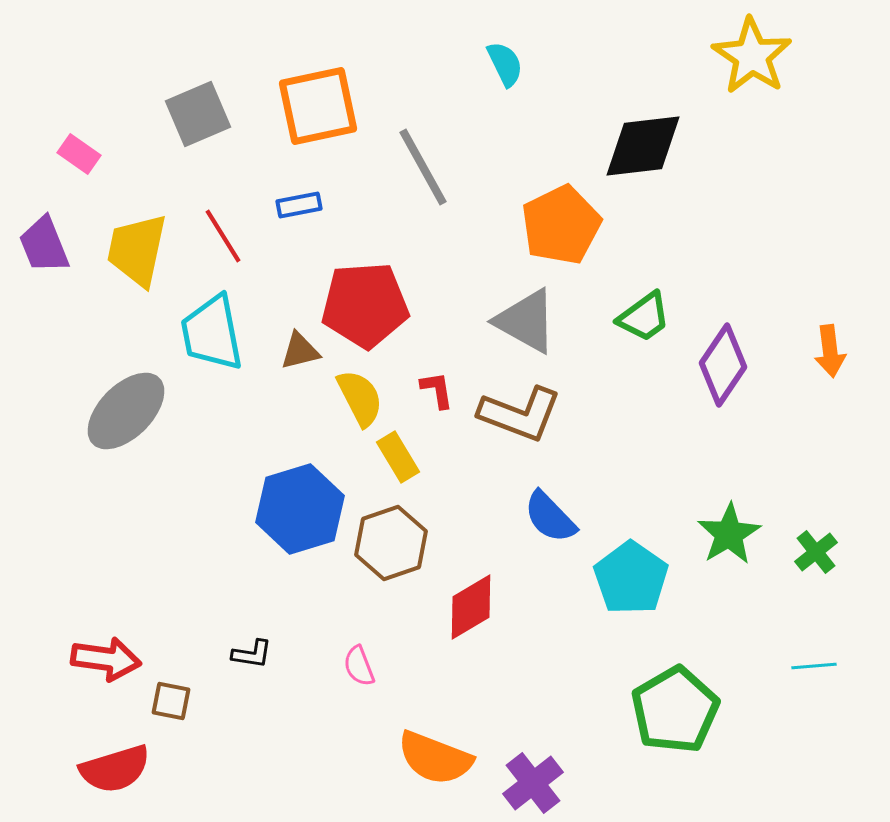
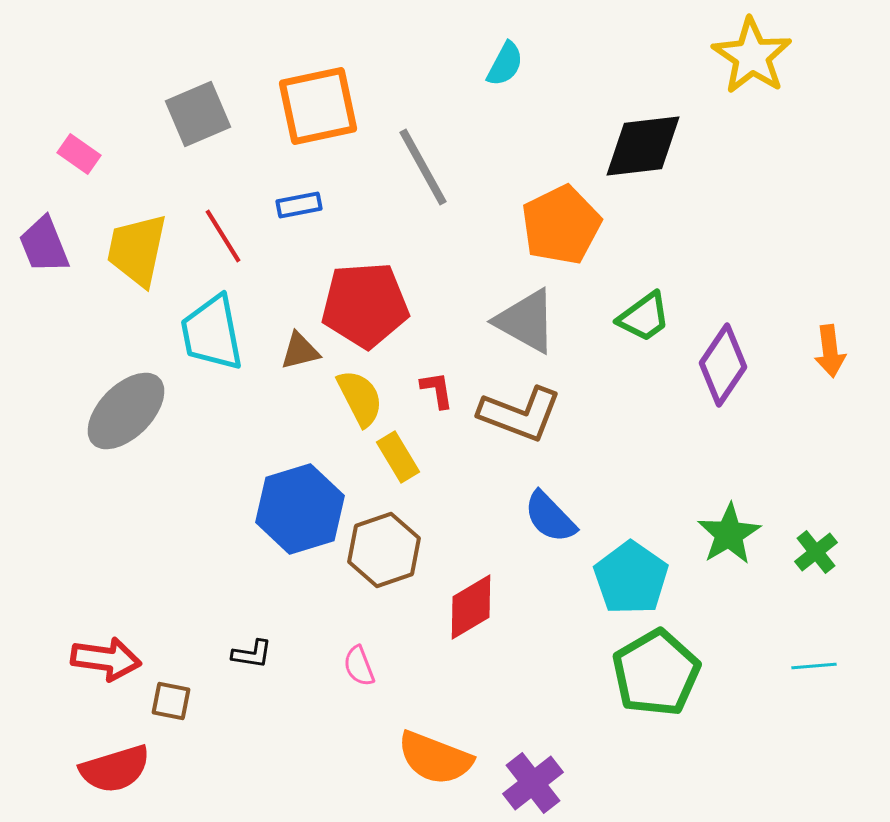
cyan semicircle: rotated 54 degrees clockwise
brown hexagon: moved 7 px left, 7 px down
green pentagon: moved 19 px left, 37 px up
